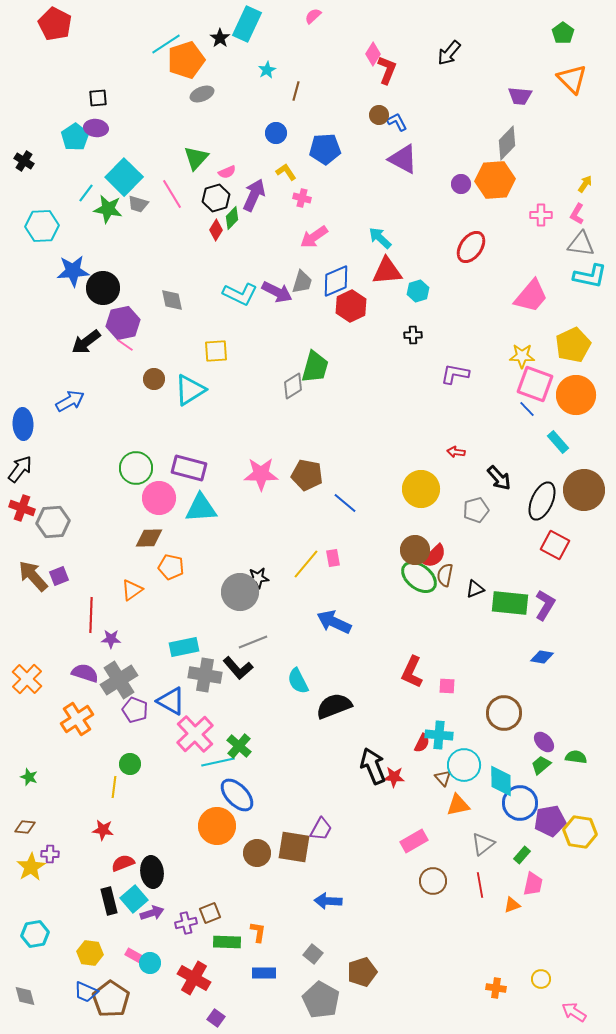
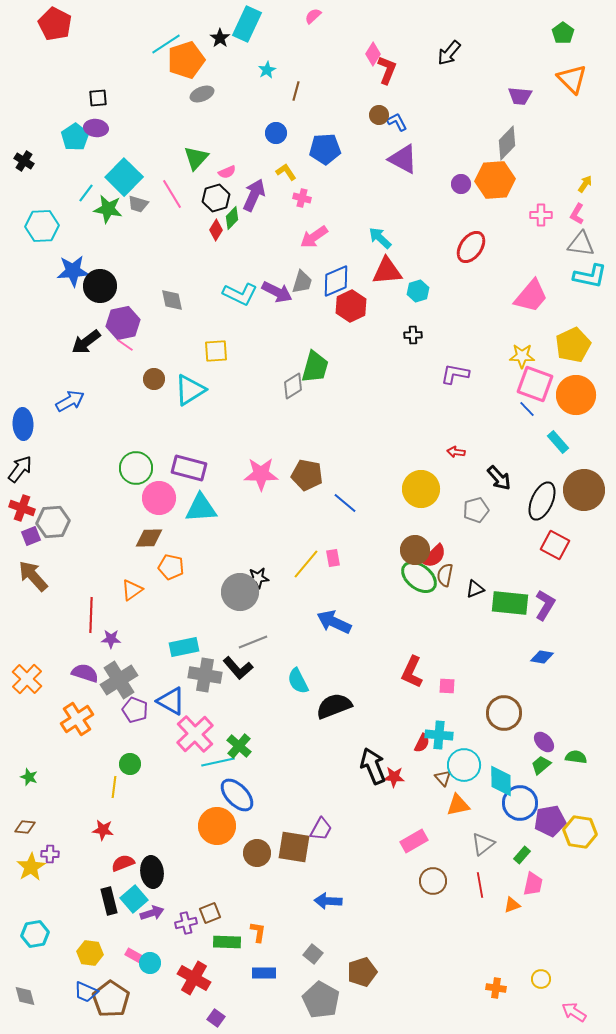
black circle at (103, 288): moved 3 px left, 2 px up
purple square at (59, 576): moved 28 px left, 40 px up
